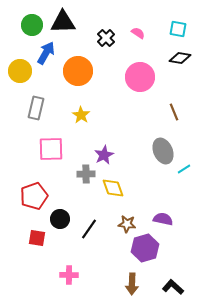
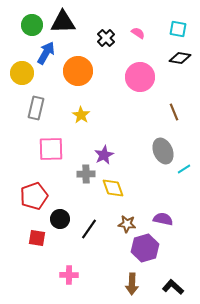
yellow circle: moved 2 px right, 2 px down
